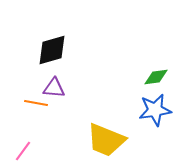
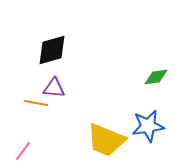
blue star: moved 7 px left, 16 px down
